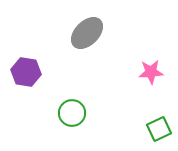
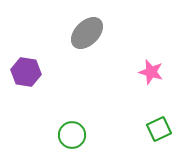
pink star: rotated 20 degrees clockwise
green circle: moved 22 px down
